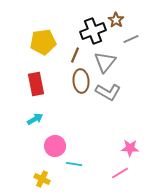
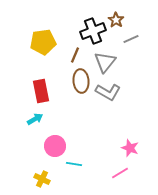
red rectangle: moved 5 px right, 7 px down
pink star: rotated 18 degrees clockwise
